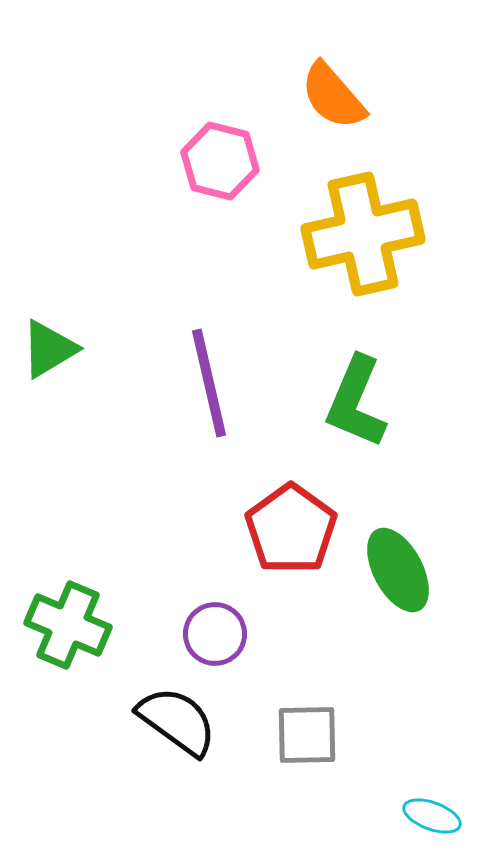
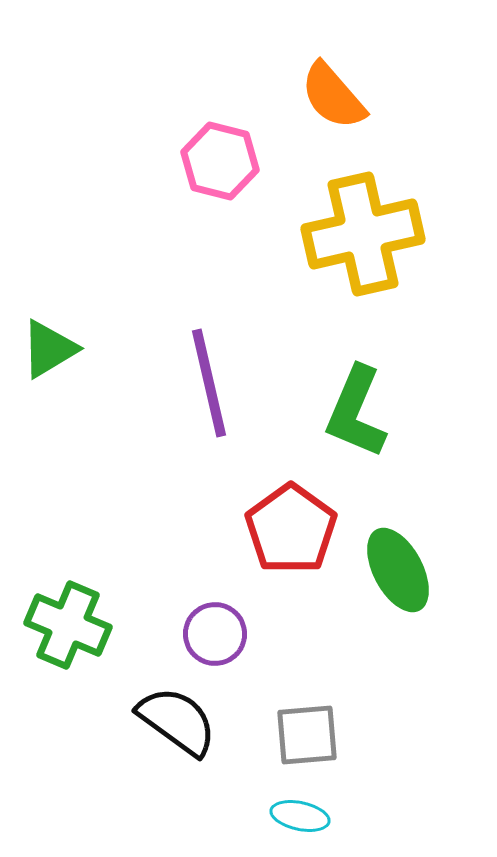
green L-shape: moved 10 px down
gray square: rotated 4 degrees counterclockwise
cyan ellipse: moved 132 px left; rotated 8 degrees counterclockwise
